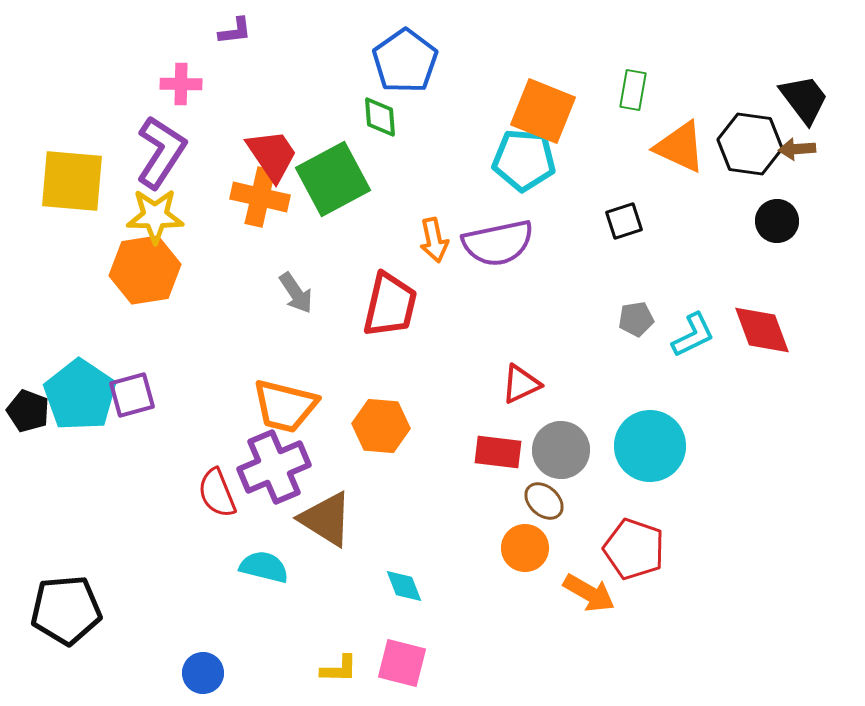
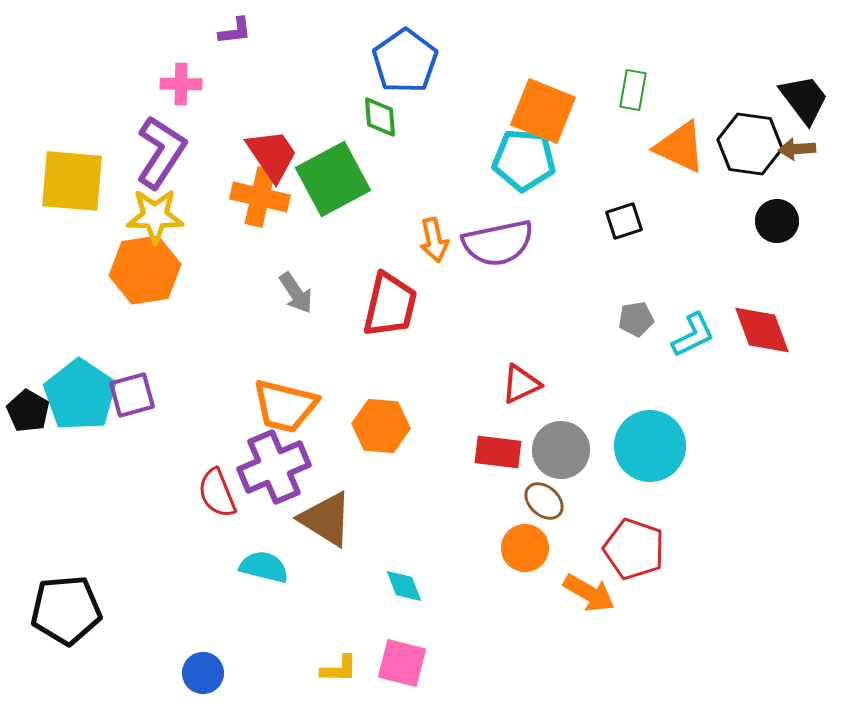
black pentagon at (28, 411): rotated 9 degrees clockwise
